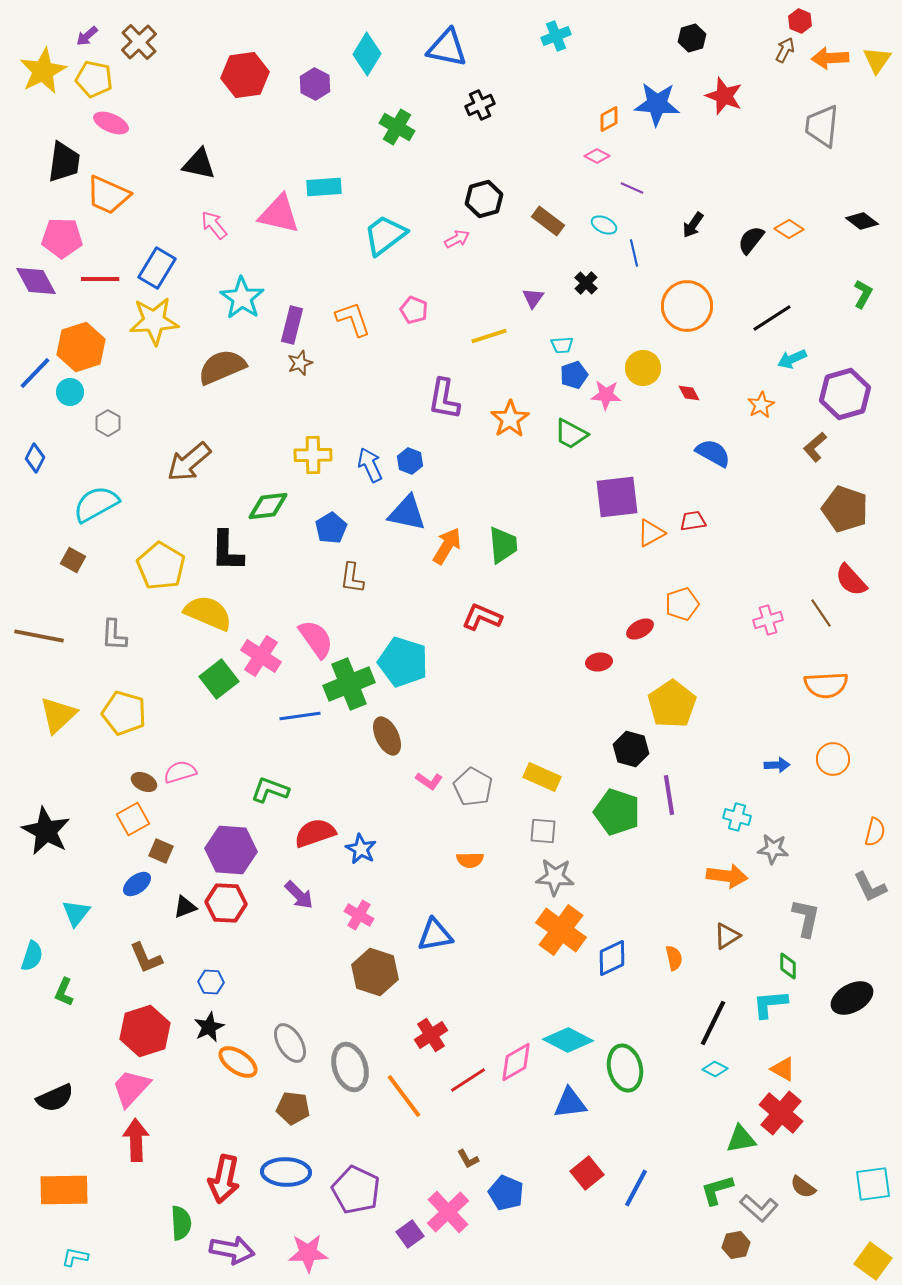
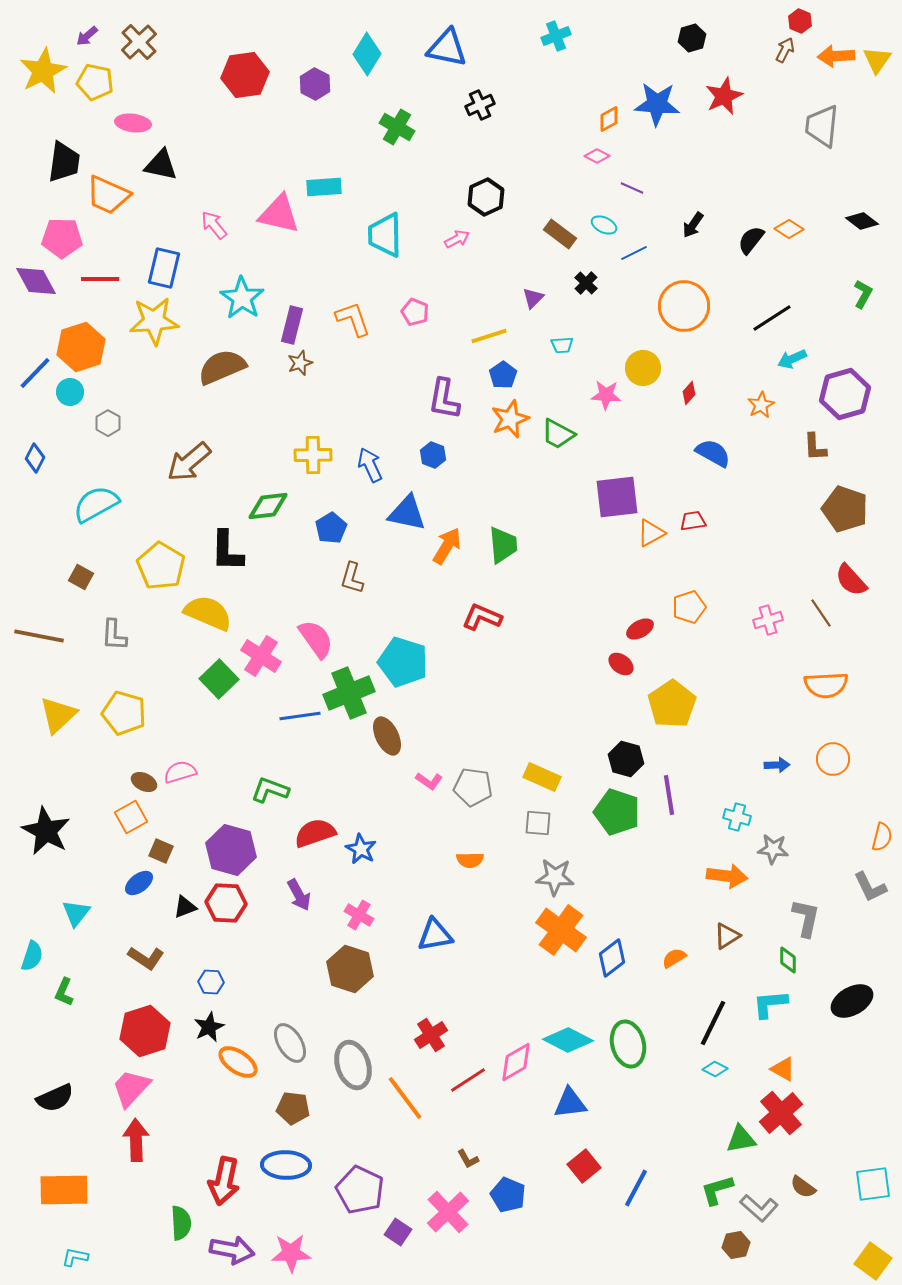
orange arrow at (830, 58): moved 6 px right, 2 px up
yellow pentagon at (94, 79): moved 1 px right, 3 px down
red star at (724, 96): rotated 27 degrees clockwise
pink ellipse at (111, 123): moved 22 px right; rotated 16 degrees counterclockwise
black triangle at (199, 164): moved 38 px left, 1 px down
black hexagon at (484, 199): moved 2 px right, 2 px up; rotated 9 degrees counterclockwise
brown rectangle at (548, 221): moved 12 px right, 13 px down
cyan trapezoid at (385, 235): rotated 54 degrees counterclockwise
blue line at (634, 253): rotated 76 degrees clockwise
blue rectangle at (157, 268): moved 7 px right; rotated 18 degrees counterclockwise
purple triangle at (533, 298): rotated 10 degrees clockwise
orange circle at (687, 306): moved 3 px left
pink pentagon at (414, 310): moved 1 px right, 2 px down
blue pentagon at (574, 375): moved 71 px left; rotated 16 degrees counterclockwise
red diamond at (689, 393): rotated 70 degrees clockwise
orange star at (510, 419): rotated 12 degrees clockwise
green trapezoid at (571, 434): moved 13 px left
brown L-shape at (815, 447): rotated 52 degrees counterclockwise
blue hexagon at (410, 461): moved 23 px right, 6 px up
brown square at (73, 560): moved 8 px right, 17 px down
brown L-shape at (352, 578): rotated 8 degrees clockwise
orange pentagon at (682, 604): moved 7 px right, 3 px down
red ellipse at (599, 662): moved 22 px right, 2 px down; rotated 45 degrees clockwise
green square at (219, 679): rotated 6 degrees counterclockwise
green cross at (349, 684): moved 9 px down
black hexagon at (631, 749): moved 5 px left, 10 px down
gray pentagon at (473, 787): rotated 21 degrees counterclockwise
orange square at (133, 819): moved 2 px left, 2 px up
gray square at (543, 831): moved 5 px left, 8 px up
orange semicircle at (875, 832): moved 7 px right, 5 px down
purple hexagon at (231, 850): rotated 12 degrees clockwise
blue ellipse at (137, 884): moved 2 px right, 1 px up
purple arrow at (299, 895): rotated 16 degrees clockwise
brown L-shape at (146, 958): rotated 33 degrees counterclockwise
blue diamond at (612, 958): rotated 12 degrees counterclockwise
orange semicircle at (674, 958): rotated 110 degrees counterclockwise
green diamond at (788, 966): moved 6 px up
brown hexagon at (375, 972): moved 25 px left, 3 px up
black ellipse at (852, 998): moved 3 px down
gray ellipse at (350, 1067): moved 3 px right, 2 px up
green ellipse at (625, 1068): moved 3 px right, 24 px up
orange line at (404, 1096): moved 1 px right, 2 px down
red cross at (781, 1113): rotated 9 degrees clockwise
blue ellipse at (286, 1172): moved 7 px up
red square at (587, 1173): moved 3 px left, 7 px up
red arrow at (224, 1179): moved 2 px down
purple pentagon at (356, 1190): moved 4 px right
blue pentagon at (506, 1193): moved 2 px right, 2 px down
purple square at (410, 1234): moved 12 px left, 2 px up; rotated 20 degrees counterclockwise
pink star at (308, 1253): moved 17 px left
